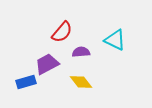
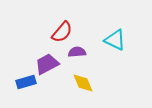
purple semicircle: moved 4 px left
yellow diamond: moved 2 px right, 1 px down; rotated 15 degrees clockwise
